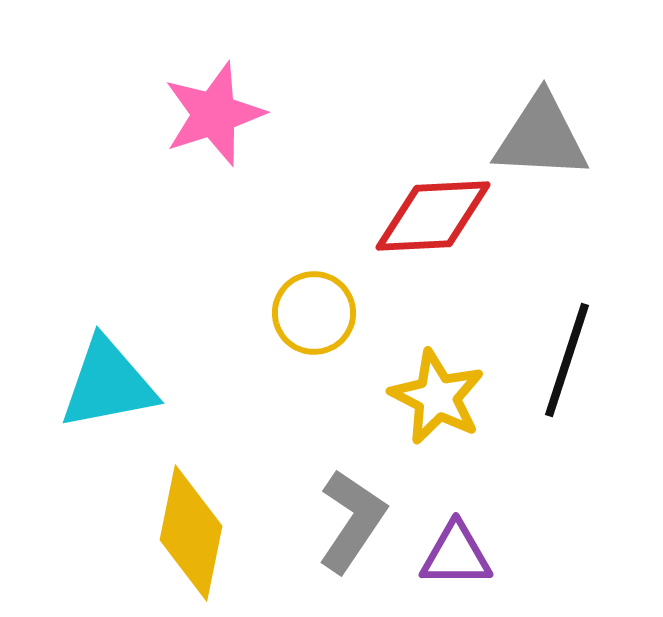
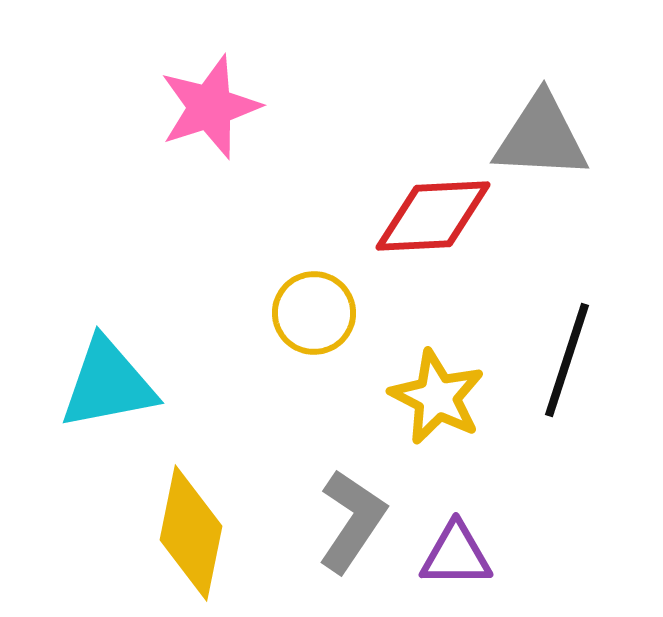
pink star: moved 4 px left, 7 px up
